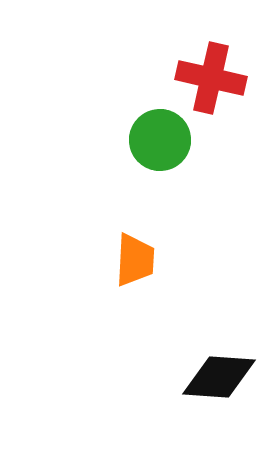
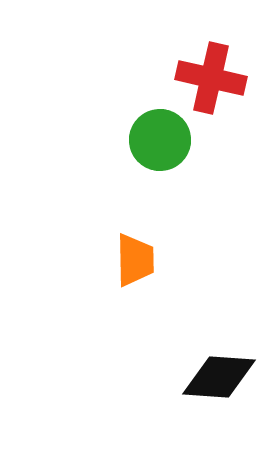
orange trapezoid: rotated 4 degrees counterclockwise
